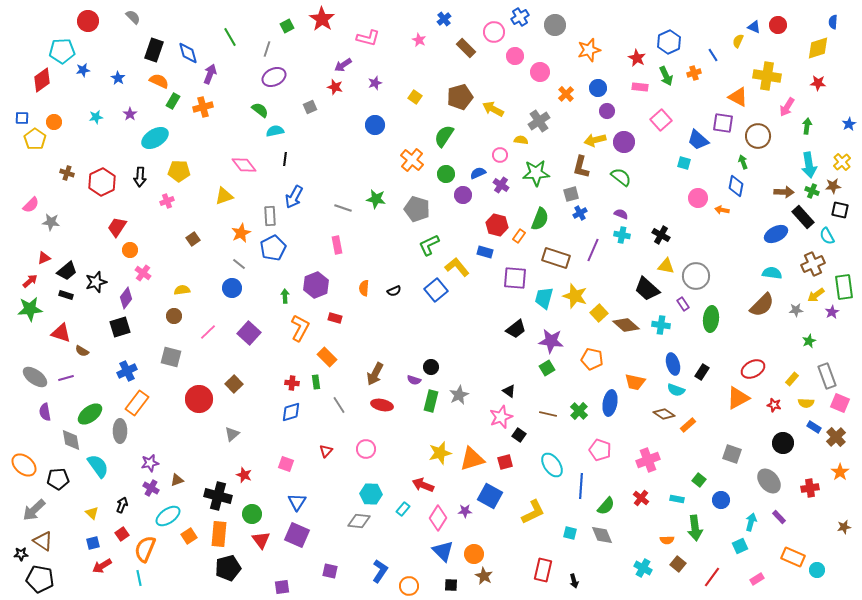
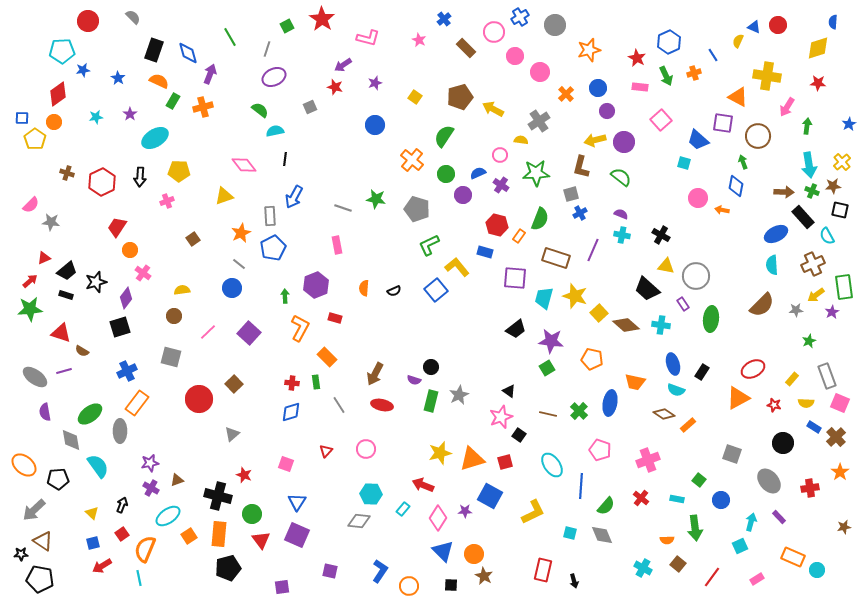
red diamond at (42, 80): moved 16 px right, 14 px down
cyan semicircle at (772, 273): moved 8 px up; rotated 102 degrees counterclockwise
purple line at (66, 378): moved 2 px left, 7 px up
